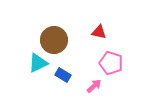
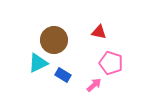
pink arrow: moved 1 px up
